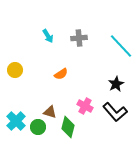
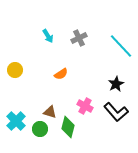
gray cross: rotated 21 degrees counterclockwise
black L-shape: moved 1 px right
green circle: moved 2 px right, 2 px down
